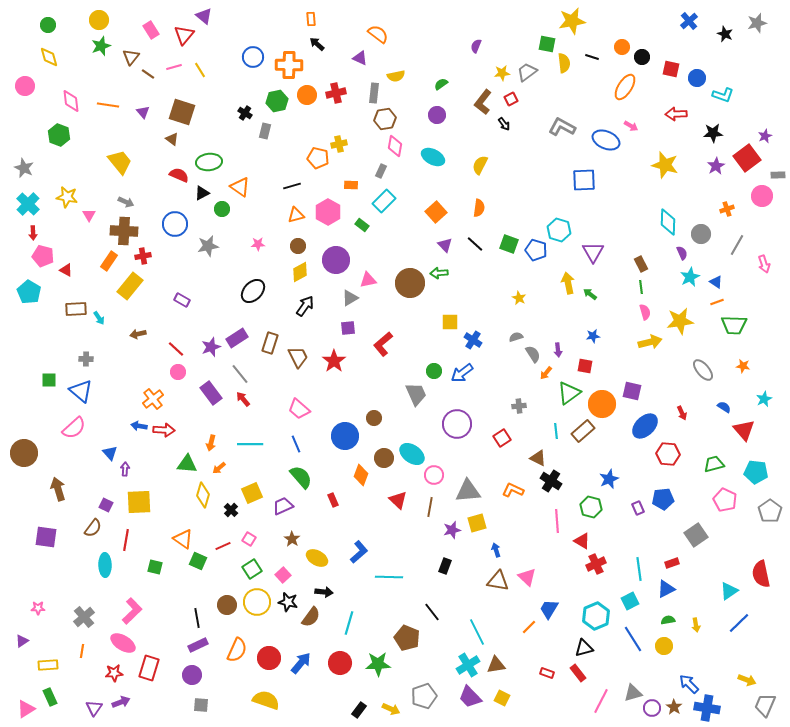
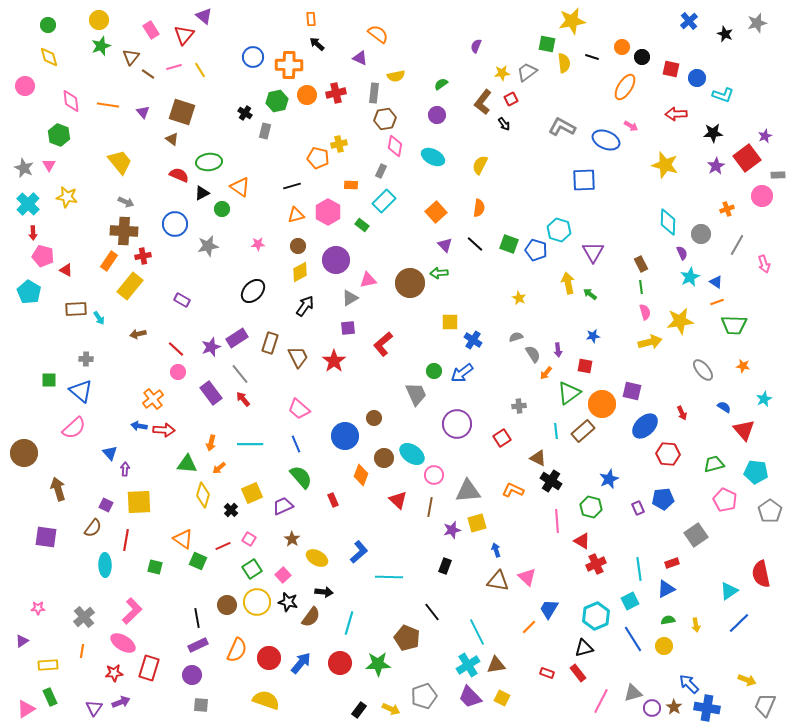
pink triangle at (89, 215): moved 40 px left, 50 px up
